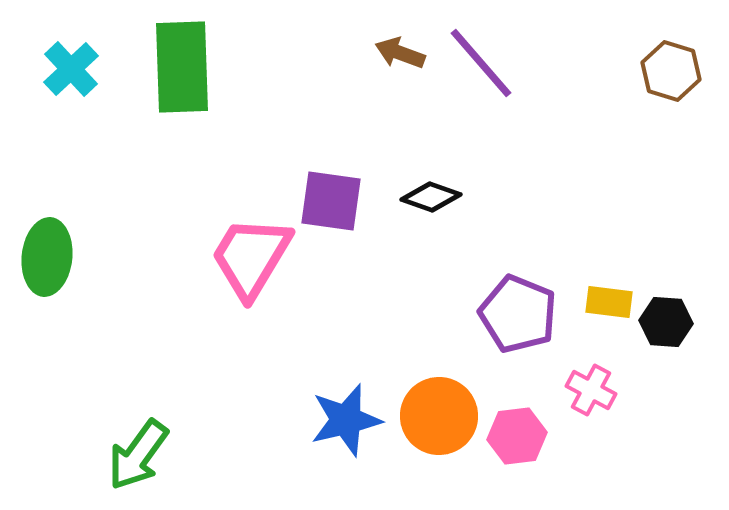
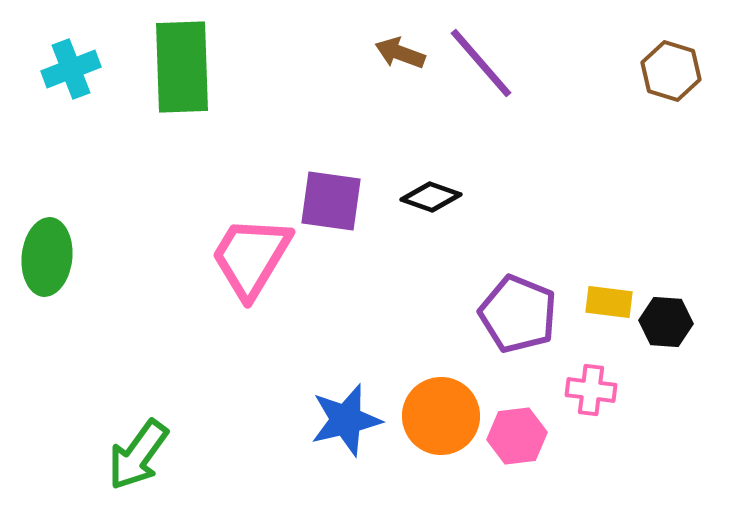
cyan cross: rotated 22 degrees clockwise
pink cross: rotated 21 degrees counterclockwise
orange circle: moved 2 px right
